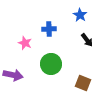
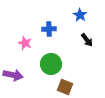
brown square: moved 18 px left, 4 px down
